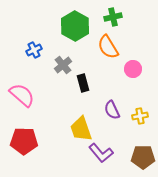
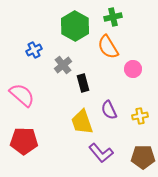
purple semicircle: moved 3 px left
yellow trapezoid: moved 1 px right, 7 px up
